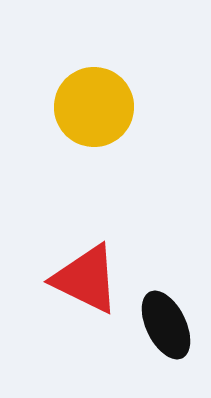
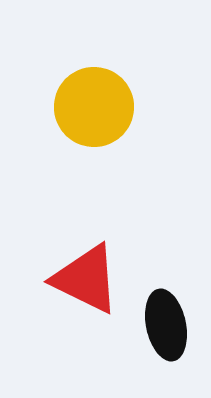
black ellipse: rotated 14 degrees clockwise
